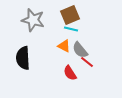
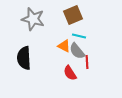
brown square: moved 3 px right
gray star: moved 1 px up
cyan line: moved 8 px right, 7 px down
gray semicircle: moved 3 px left, 1 px down
black semicircle: moved 1 px right
red line: rotated 48 degrees clockwise
